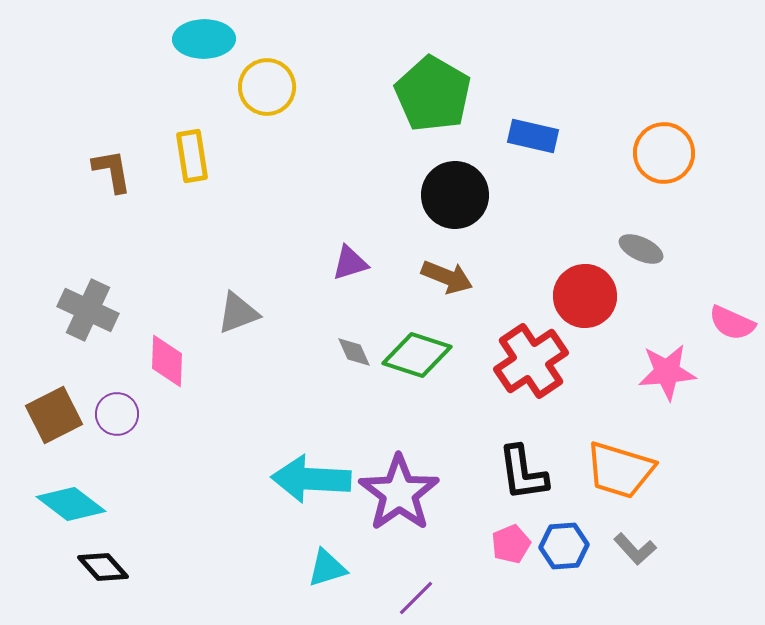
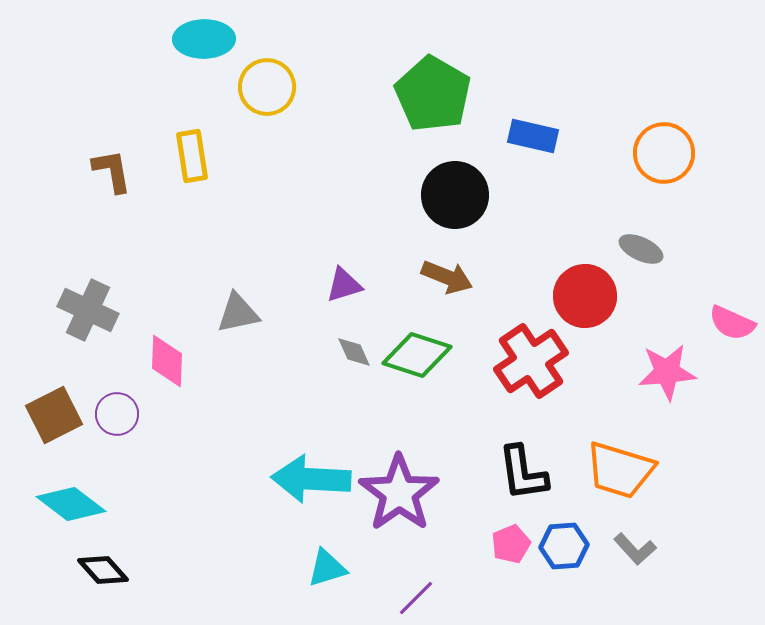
purple triangle: moved 6 px left, 22 px down
gray triangle: rotated 9 degrees clockwise
black diamond: moved 3 px down
